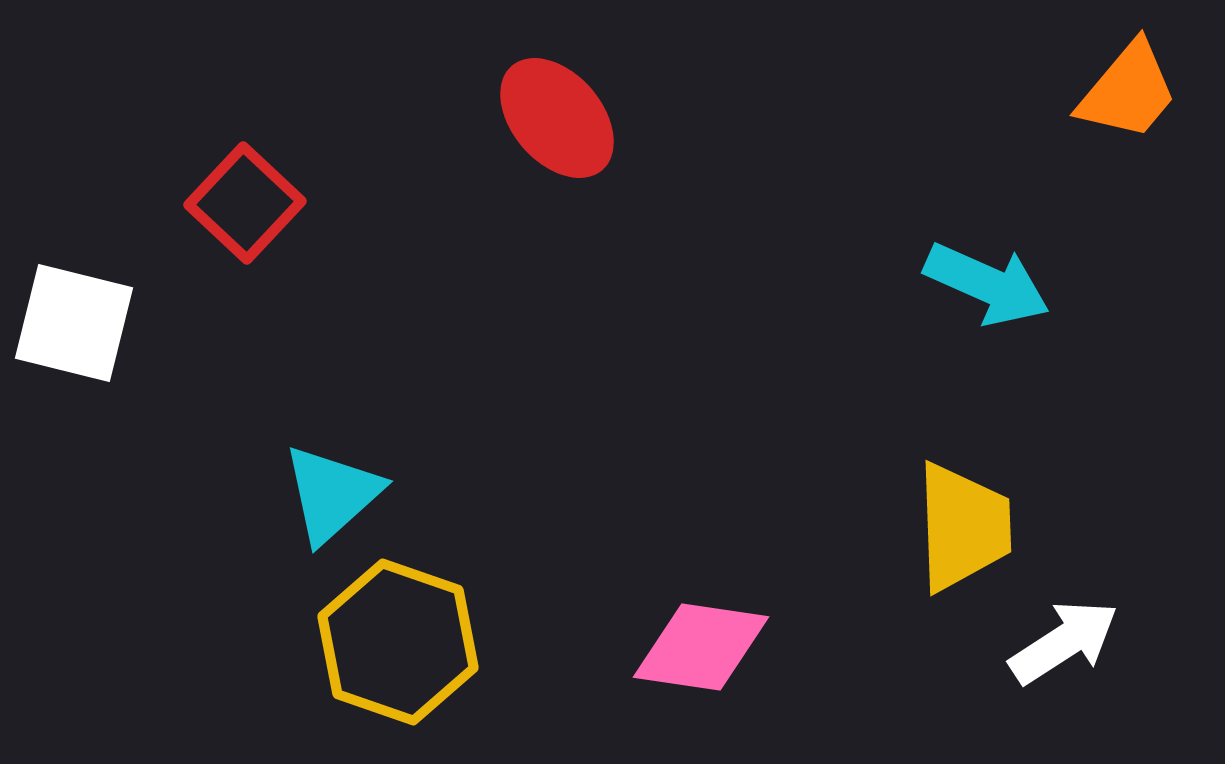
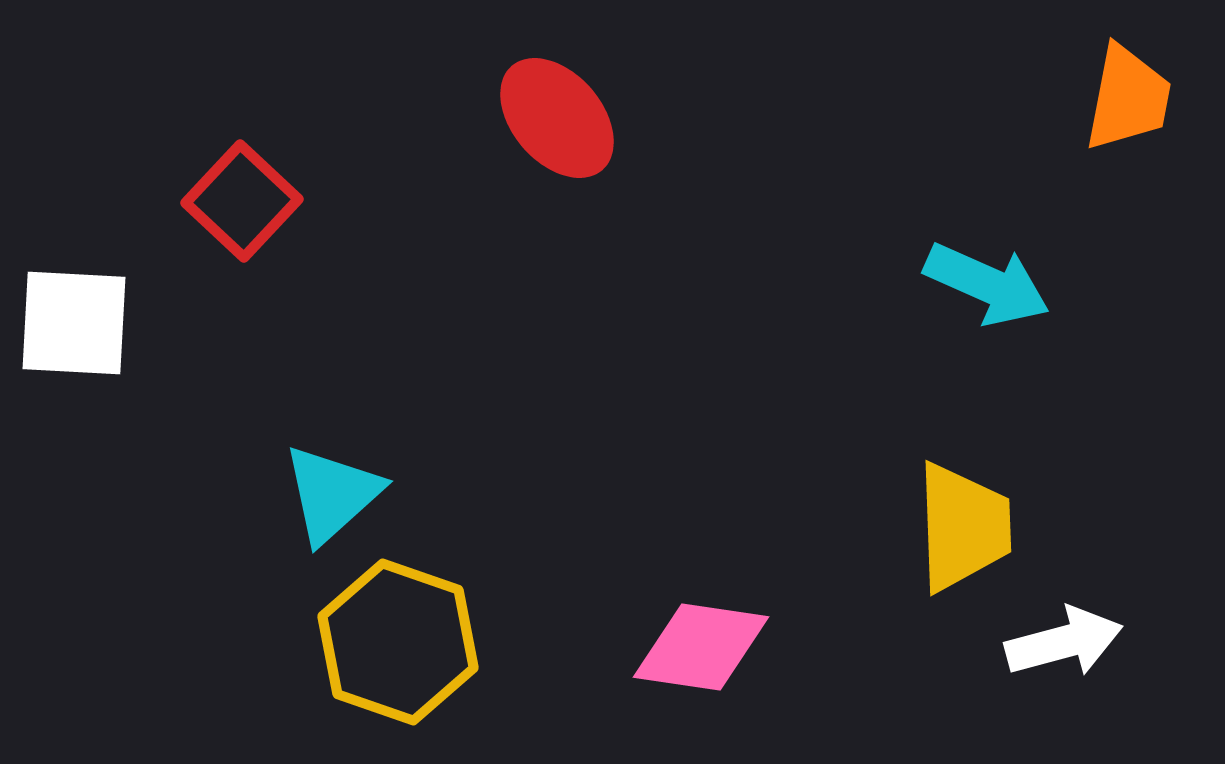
orange trapezoid: moved 7 px down; rotated 29 degrees counterclockwise
red square: moved 3 px left, 2 px up
white square: rotated 11 degrees counterclockwise
white arrow: rotated 18 degrees clockwise
